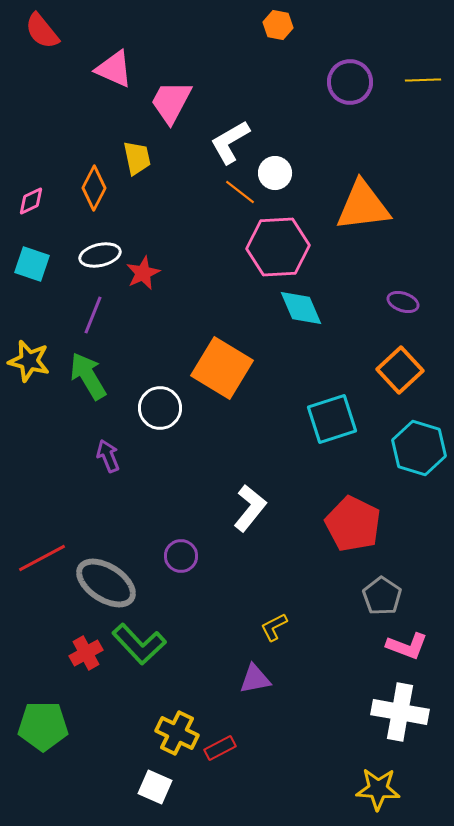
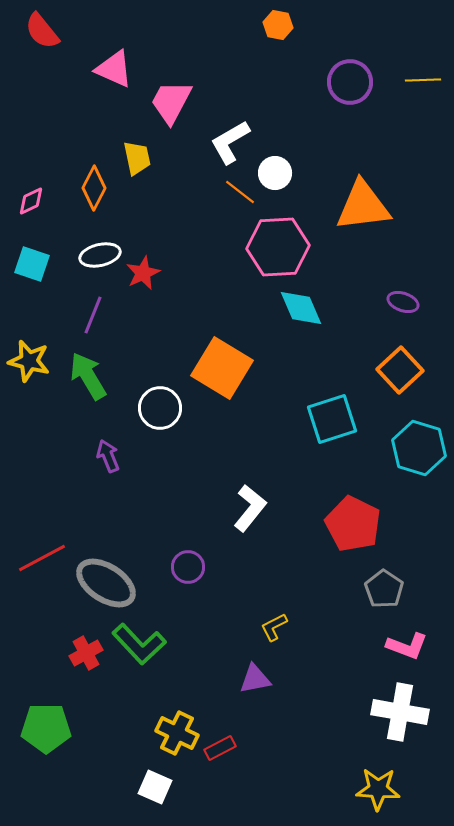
purple circle at (181, 556): moved 7 px right, 11 px down
gray pentagon at (382, 596): moved 2 px right, 7 px up
green pentagon at (43, 726): moved 3 px right, 2 px down
